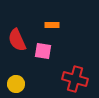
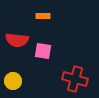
orange rectangle: moved 9 px left, 9 px up
red semicircle: rotated 60 degrees counterclockwise
yellow circle: moved 3 px left, 3 px up
